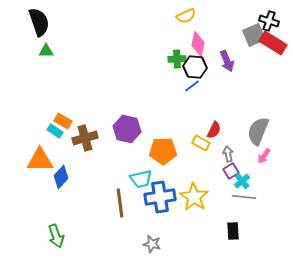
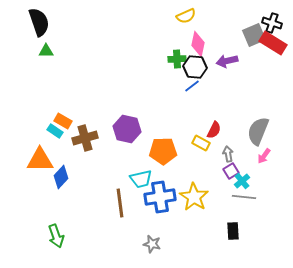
black cross: moved 3 px right, 2 px down
purple arrow: rotated 100 degrees clockwise
